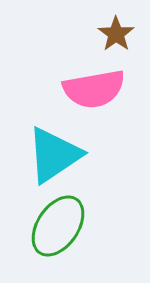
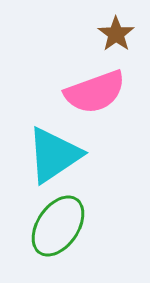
pink semicircle: moved 1 px right, 3 px down; rotated 10 degrees counterclockwise
